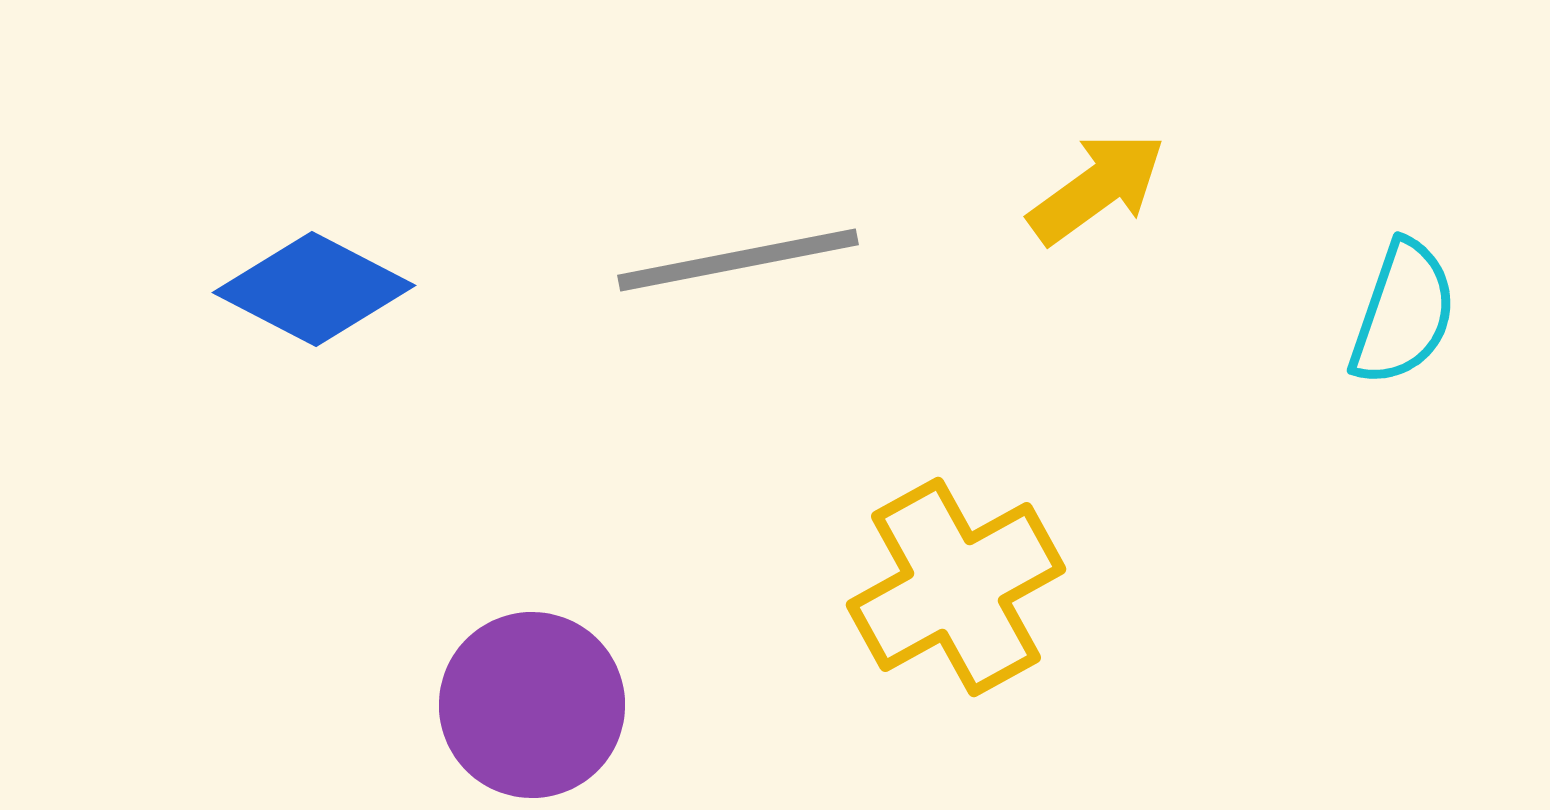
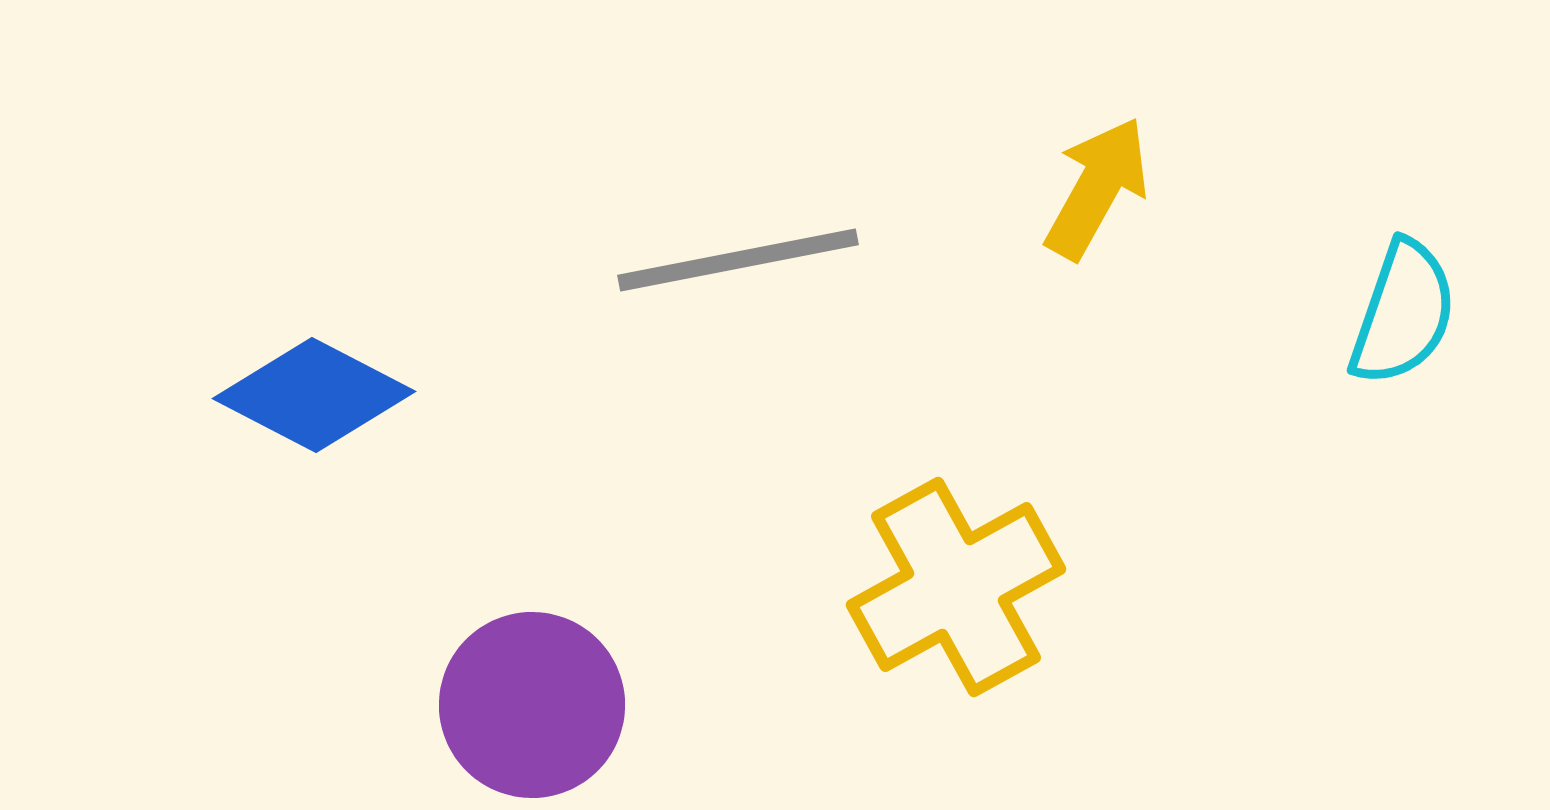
yellow arrow: rotated 25 degrees counterclockwise
blue diamond: moved 106 px down
